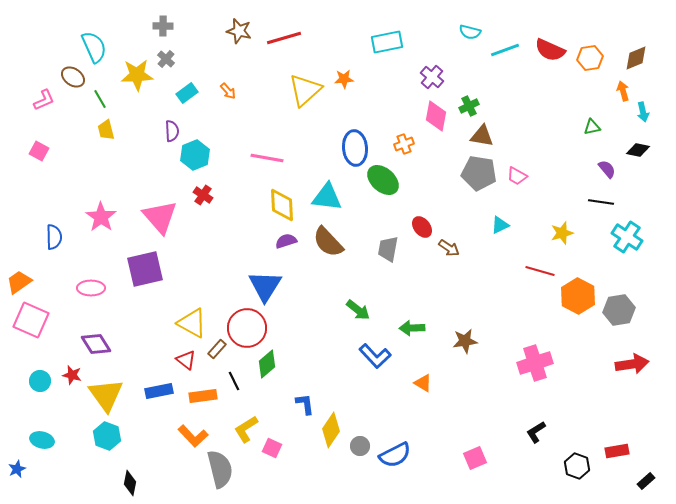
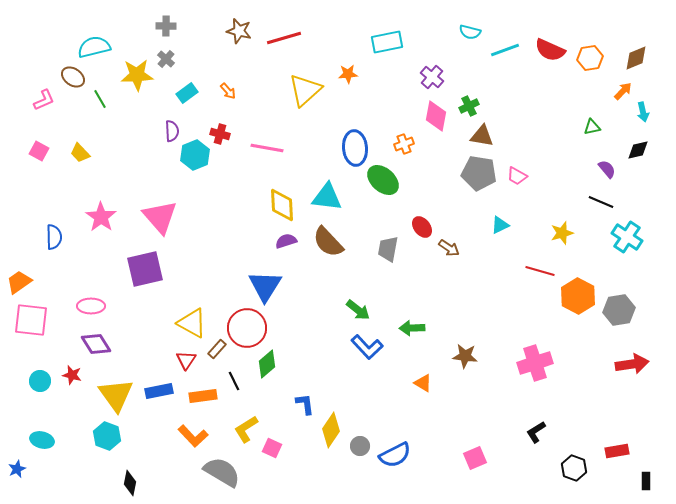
gray cross at (163, 26): moved 3 px right
cyan semicircle at (94, 47): rotated 80 degrees counterclockwise
orange star at (344, 79): moved 4 px right, 5 px up
orange arrow at (623, 91): rotated 60 degrees clockwise
yellow trapezoid at (106, 130): moved 26 px left, 23 px down; rotated 30 degrees counterclockwise
black diamond at (638, 150): rotated 25 degrees counterclockwise
pink line at (267, 158): moved 10 px up
red cross at (203, 195): moved 17 px right, 61 px up; rotated 18 degrees counterclockwise
black line at (601, 202): rotated 15 degrees clockwise
pink ellipse at (91, 288): moved 18 px down
pink square at (31, 320): rotated 18 degrees counterclockwise
brown star at (465, 341): moved 15 px down; rotated 15 degrees clockwise
blue L-shape at (375, 356): moved 8 px left, 9 px up
red triangle at (186, 360): rotated 25 degrees clockwise
yellow triangle at (106, 395): moved 10 px right
black hexagon at (577, 466): moved 3 px left, 2 px down
gray semicircle at (220, 469): moved 2 px right, 3 px down; rotated 45 degrees counterclockwise
black rectangle at (646, 481): rotated 48 degrees counterclockwise
